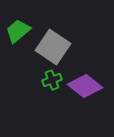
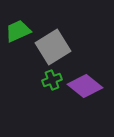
green trapezoid: rotated 16 degrees clockwise
gray square: rotated 24 degrees clockwise
